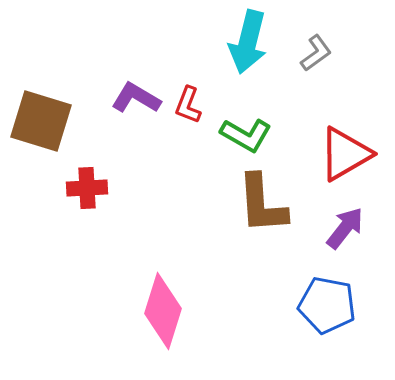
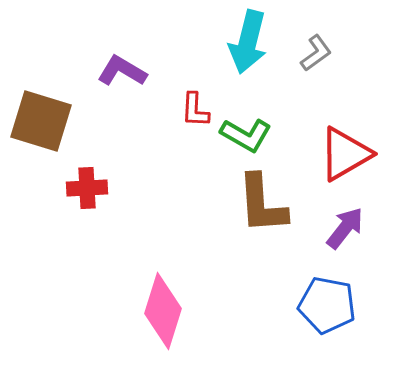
purple L-shape: moved 14 px left, 27 px up
red L-shape: moved 7 px right, 5 px down; rotated 18 degrees counterclockwise
